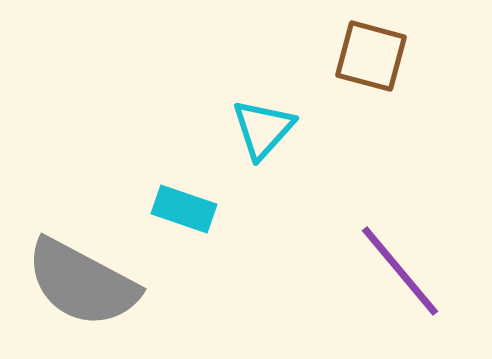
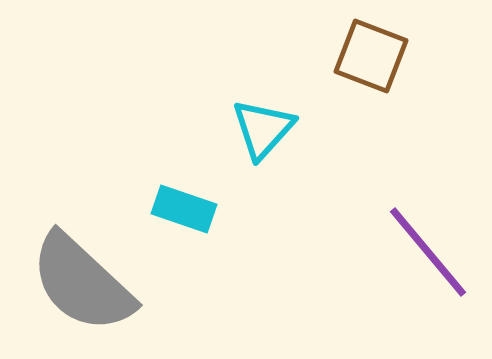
brown square: rotated 6 degrees clockwise
purple line: moved 28 px right, 19 px up
gray semicircle: rotated 15 degrees clockwise
